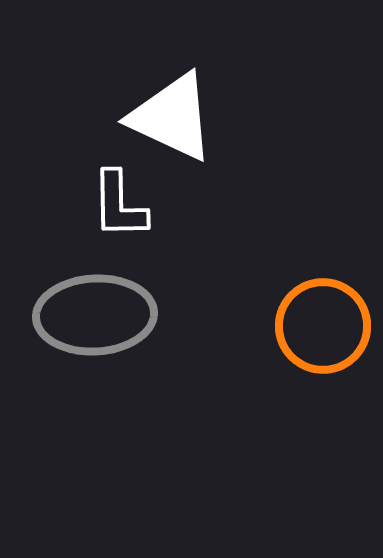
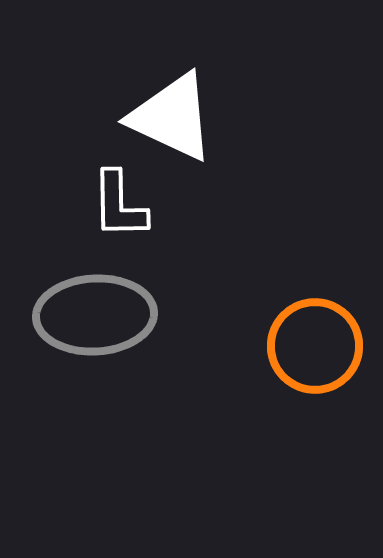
orange circle: moved 8 px left, 20 px down
